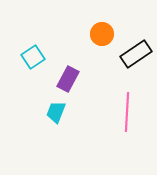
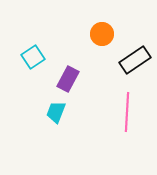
black rectangle: moved 1 px left, 6 px down
